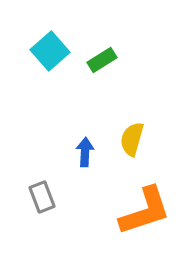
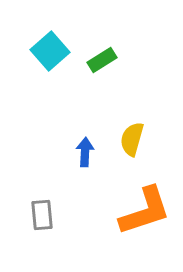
gray rectangle: moved 18 px down; rotated 16 degrees clockwise
